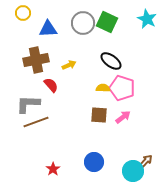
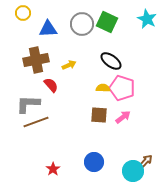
gray circle: moved 1 px left, 1 px down
